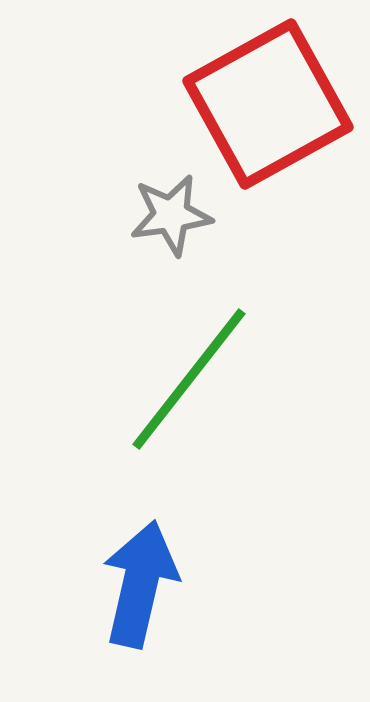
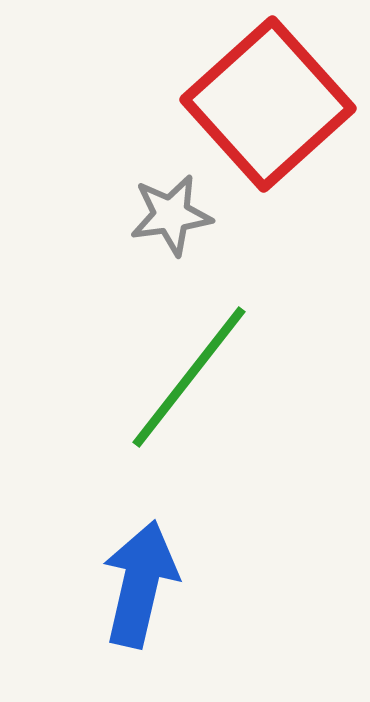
red square: rotated 13 degrees counterclockwise
green line: moved 2 px up
